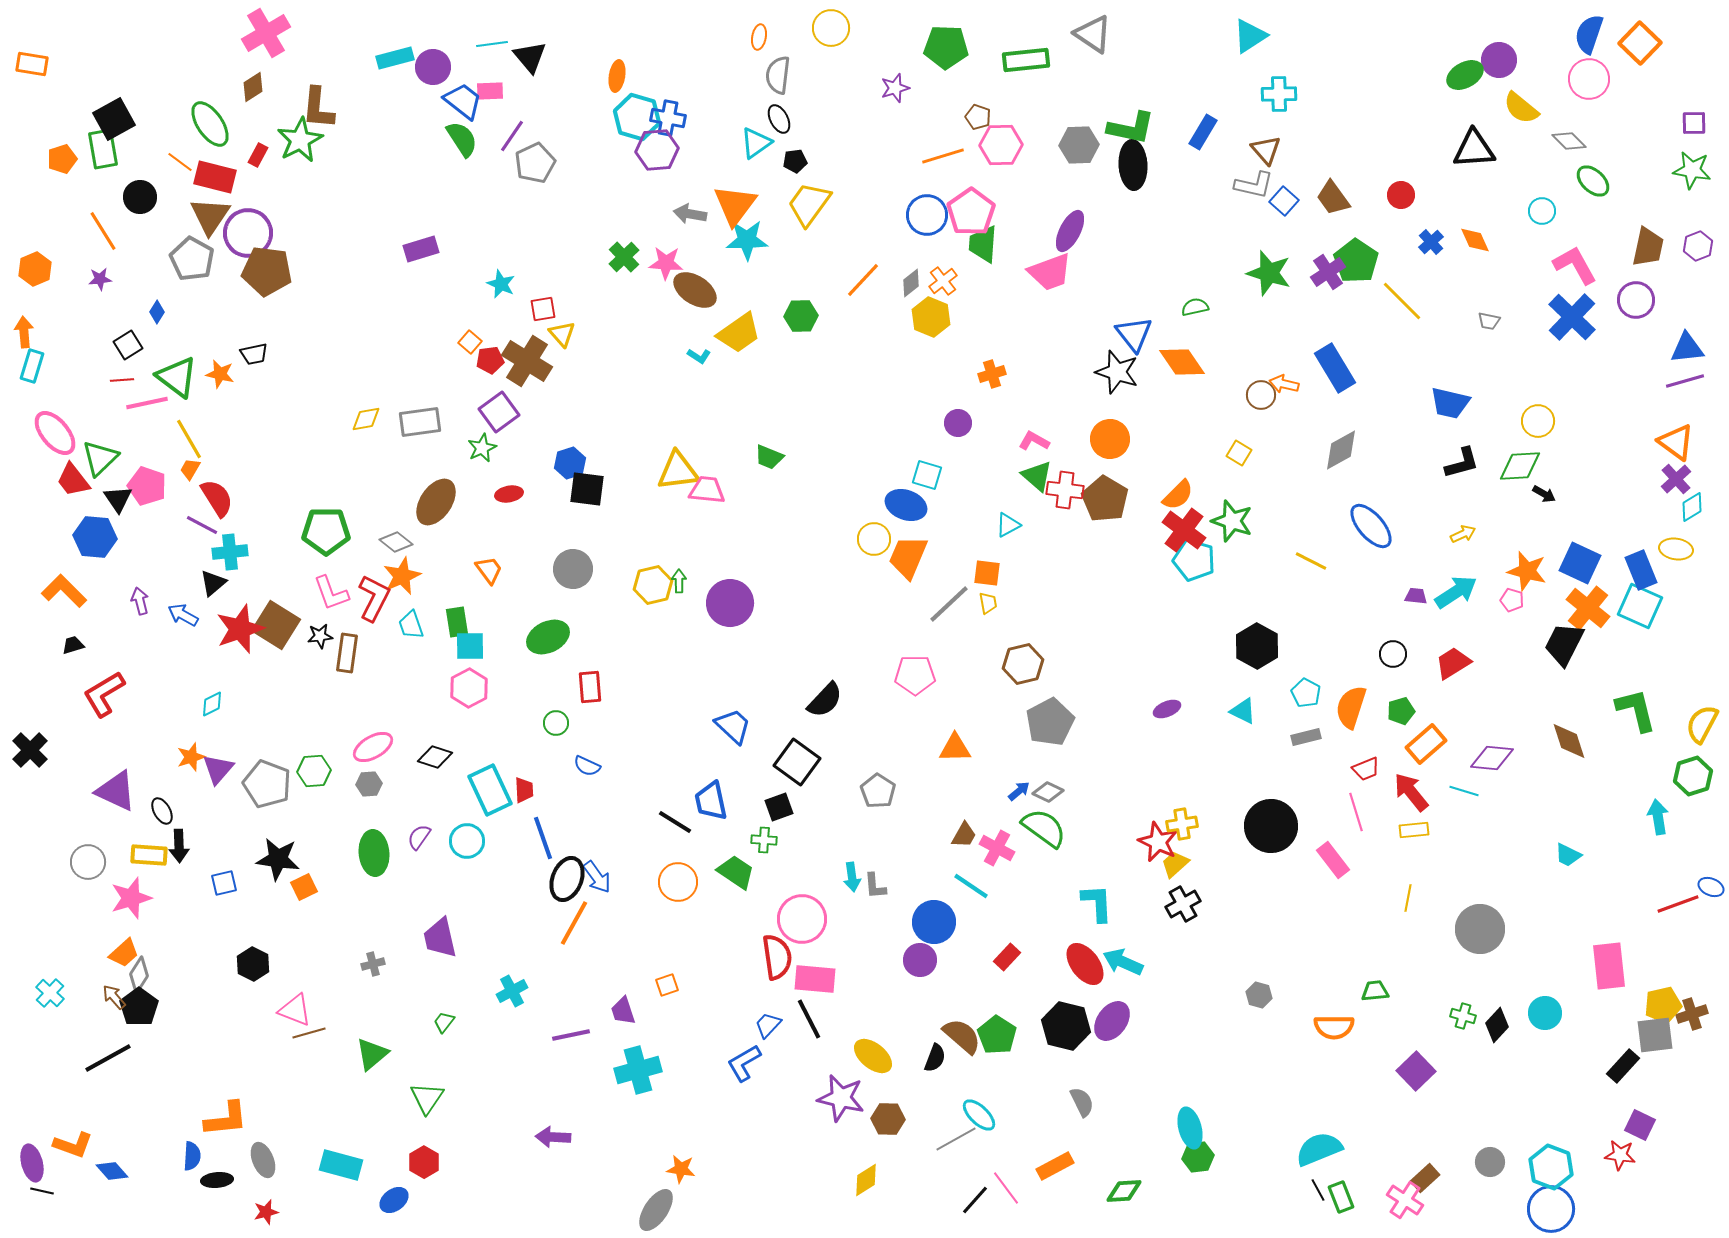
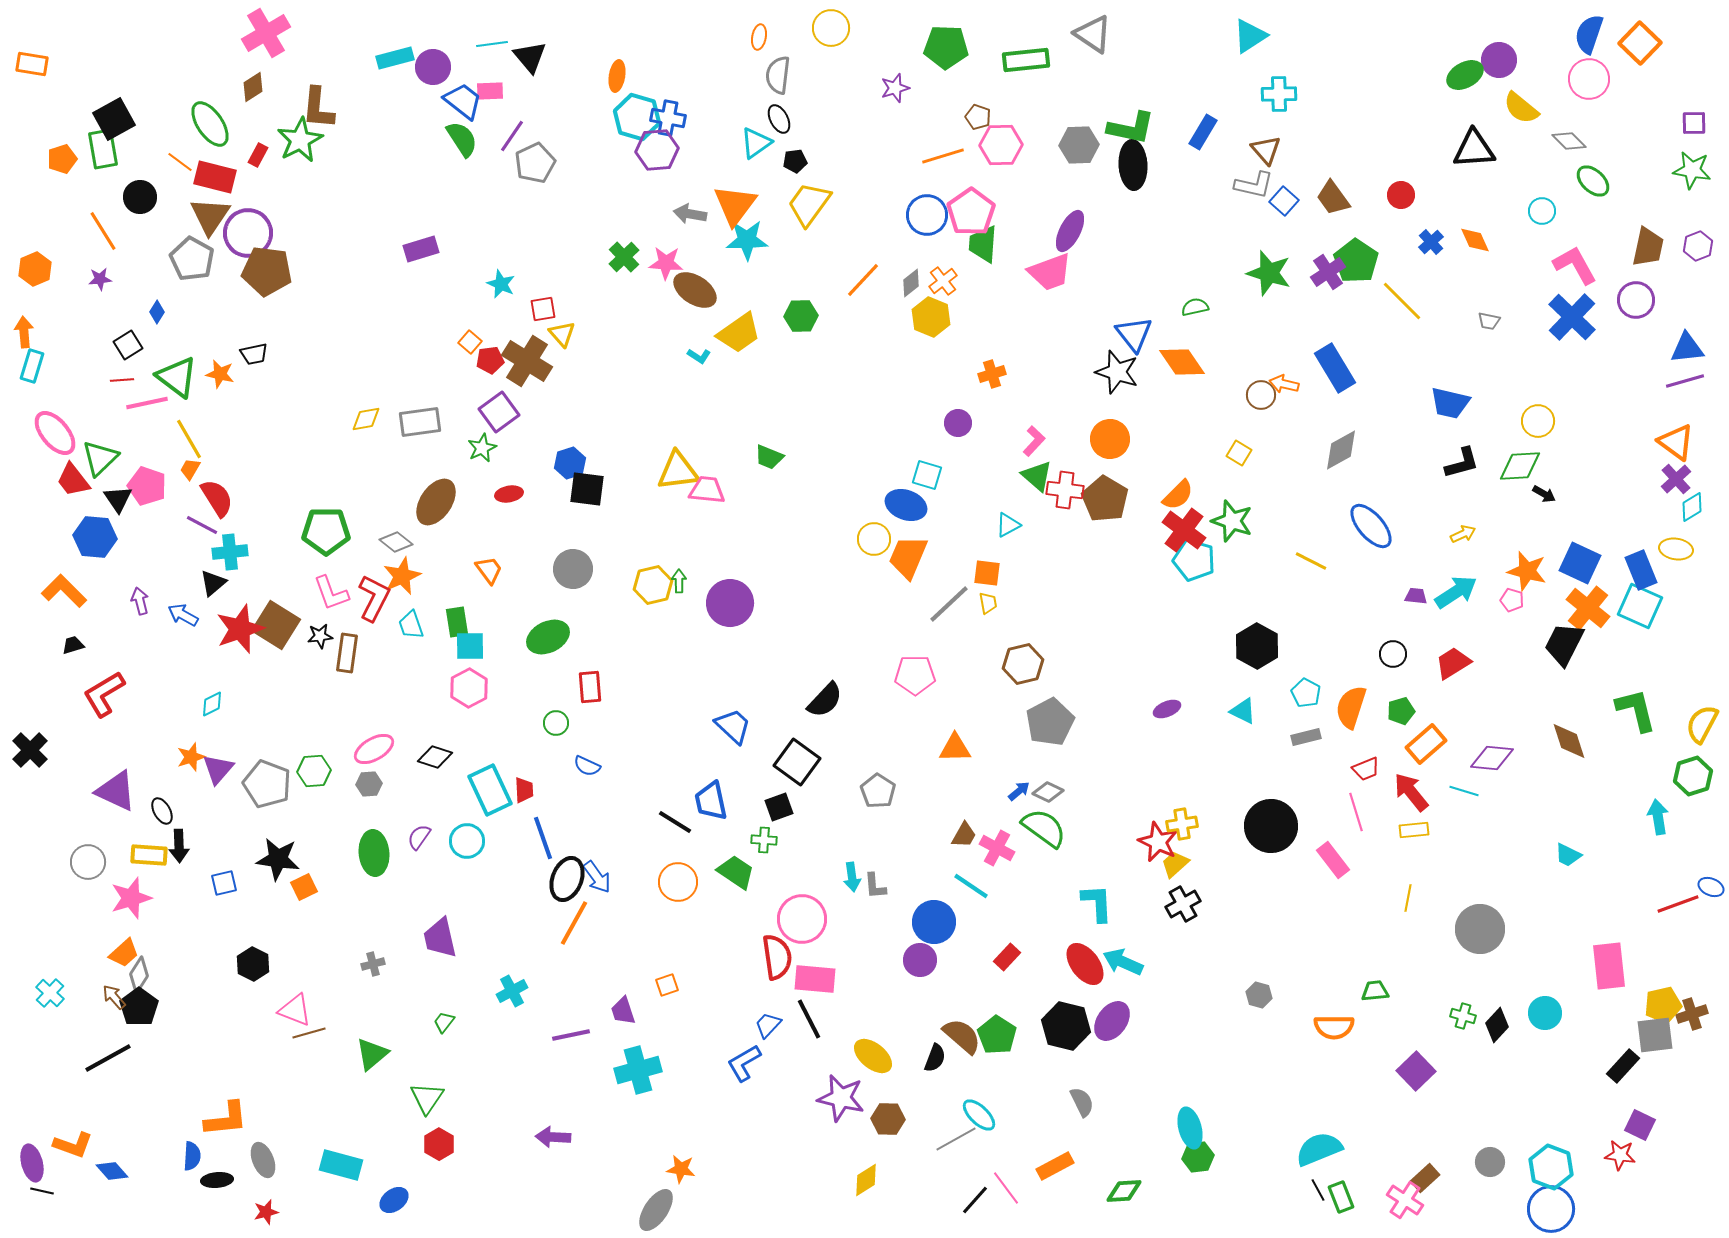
pink L-shape at (1034, 441): rotated 104 degrees clockwise
pink ellipse at (373, 747): moved 1 px right, 2 px down
red hexagon at (424, 1162): moved 15 px right, 18 px up
